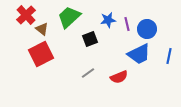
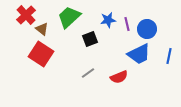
red square: rotated 30 degrees counterclockwise
